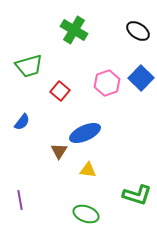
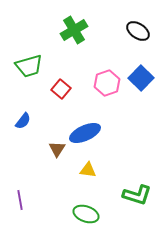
green cross: rotated 28 degrees clockwise
red square: moved 1 px right, 2 px up
blue semicircle: moved 1 px right, 1 px up
brown triangle: moved 2 px left, 2 px up
